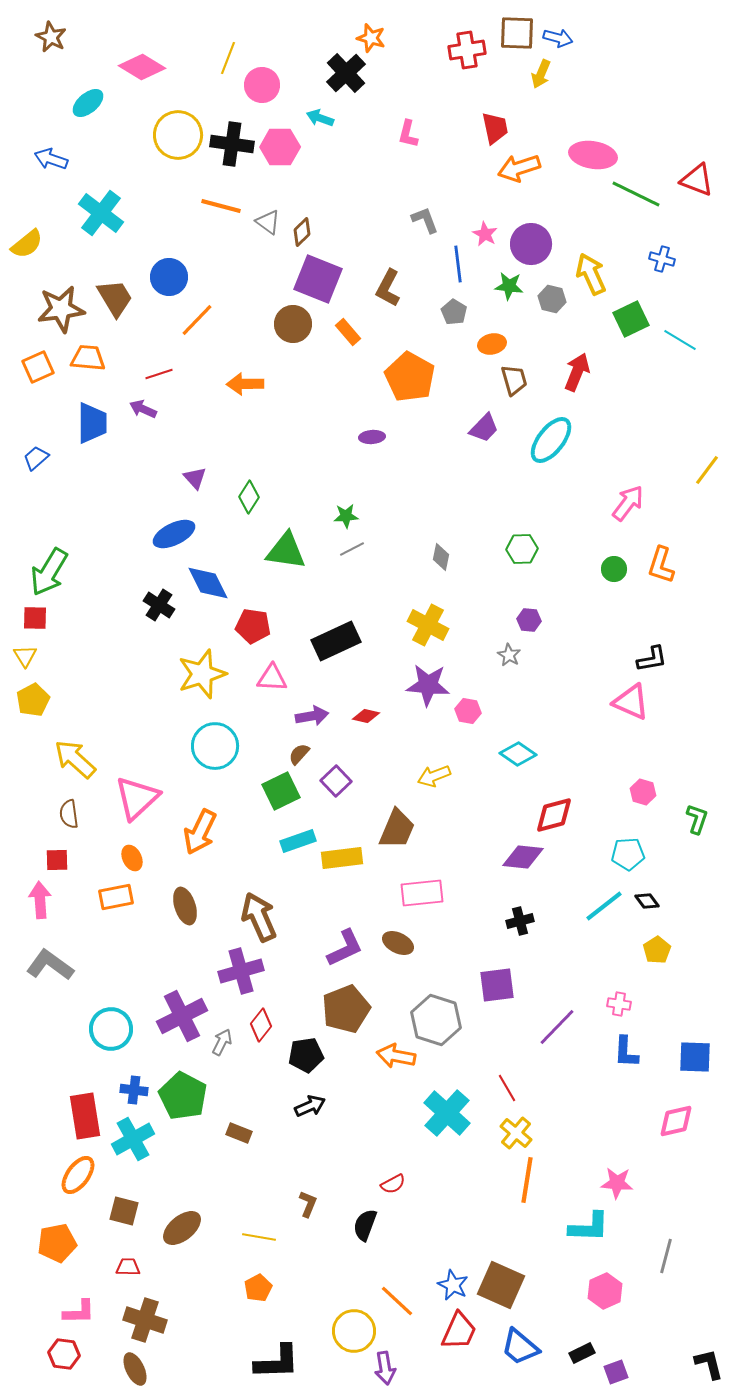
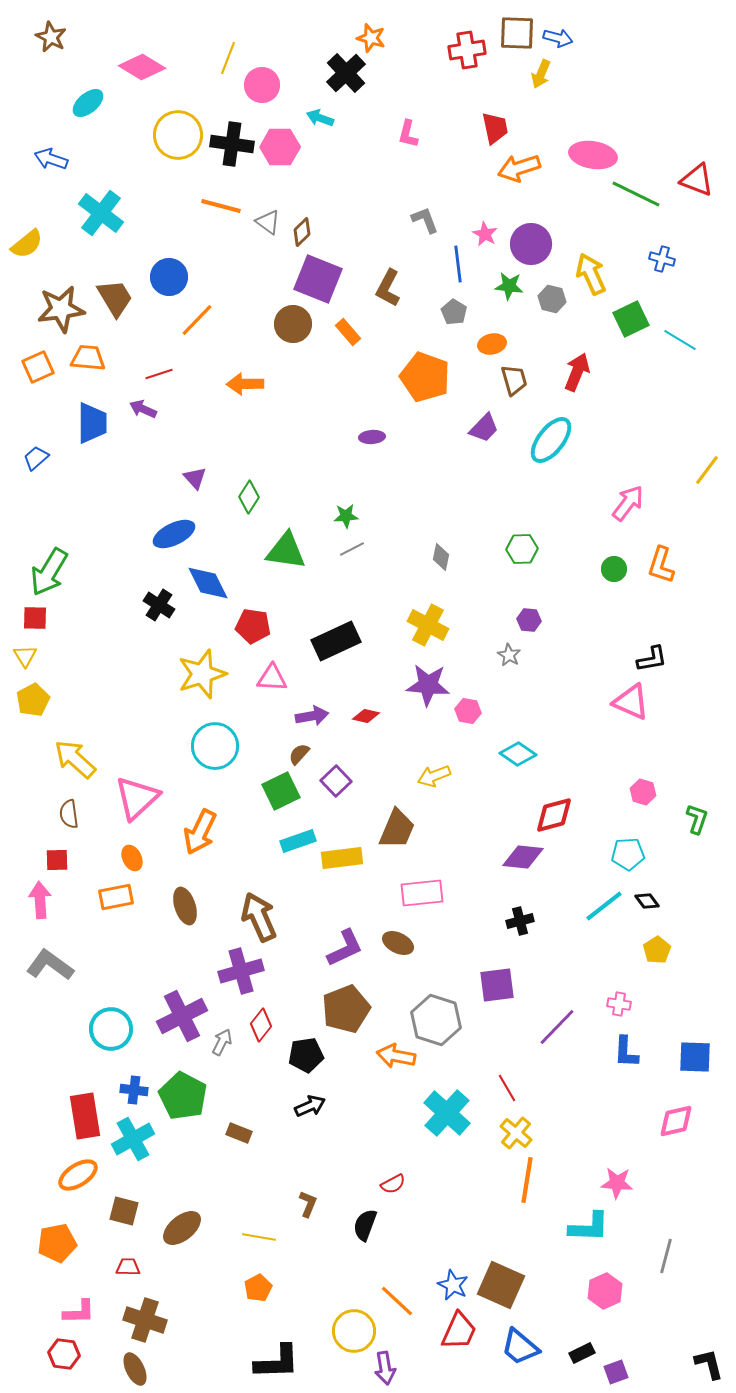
orange pentagon at (410, 377): moved 15 px right; rotated 9 degrees counterclockwise
orange ellipse at (78, 1175): rotated 21 degrees clockwise
